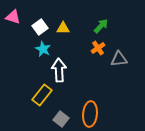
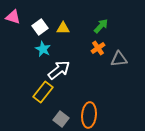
white arrow: rotated 55 degrees clockwise
yellow rectangle: moved 1 px right, 3 px up
orange ellipse: moved 1 px left, 1 px down
